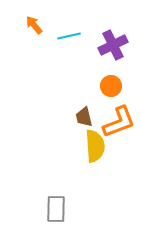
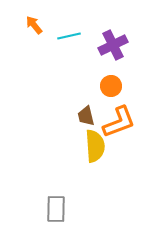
brown trapezoid: moved 2 px right, 1 px up
